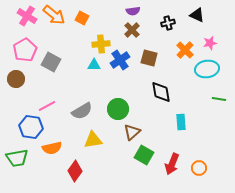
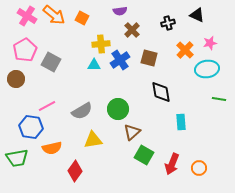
purple semicircle: moved 13 px left
